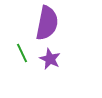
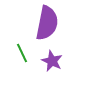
purple star: moved 2 px right, 2 px down
